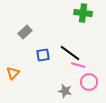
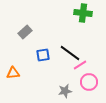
pink line: moved 2 px right; rotated 48 degrees counterclockwise
orange triangle: rotated 40 degrees clockwise
gray star: rotated 24 degrees counterclockwise
